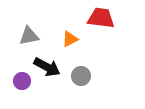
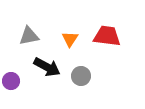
red trapezoid: moved 6 px right, 18 px down
orange triangle: rotated 30 degrees counterclockwise
purple circle: moved 11 px left
